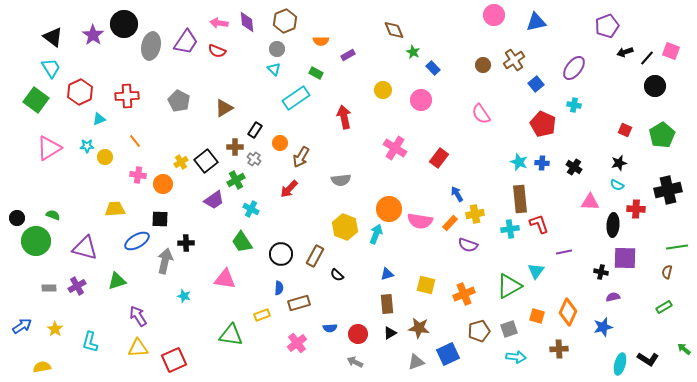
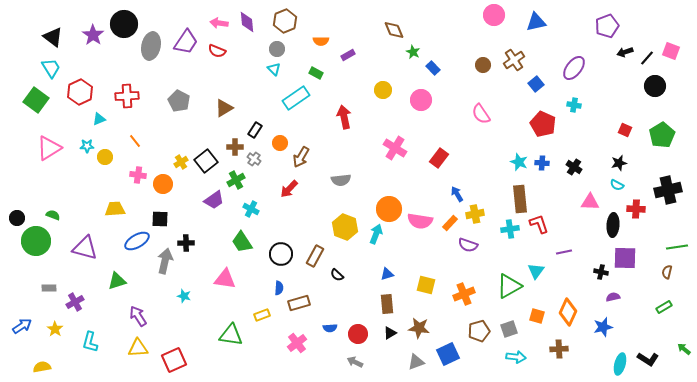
purple cross at (77, 286): moved 2 px left, 16 px down
